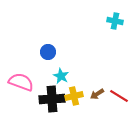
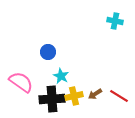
pink semicircle: rotated 15 degrees clockwise
brown arrow: moved 2 px left
